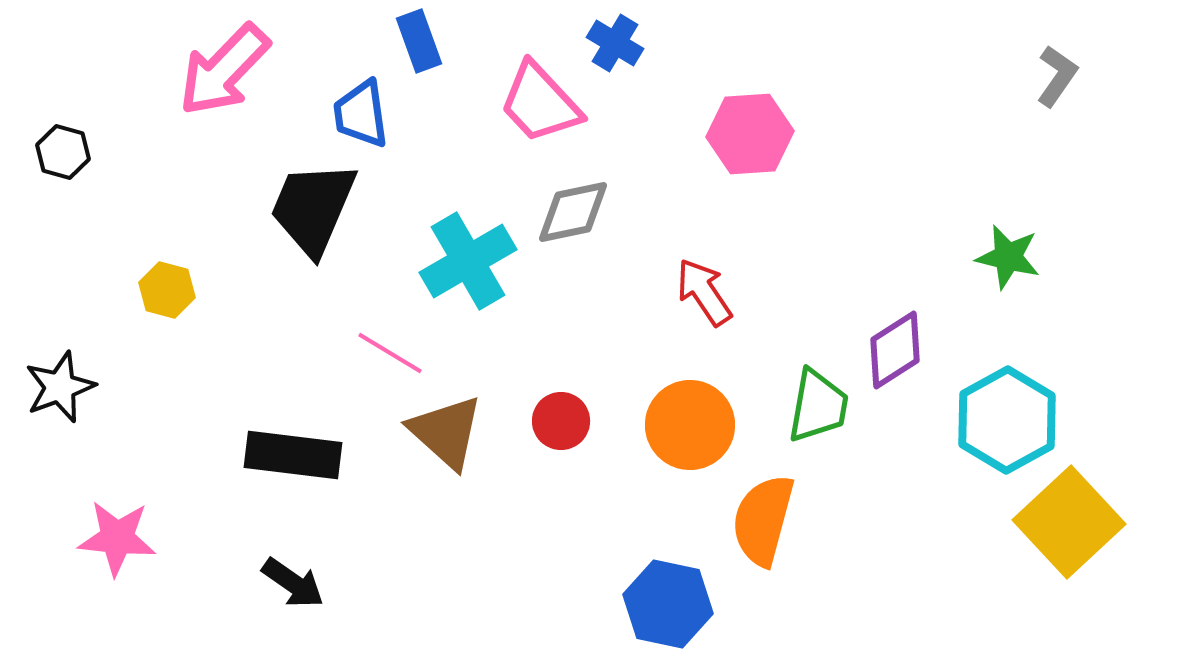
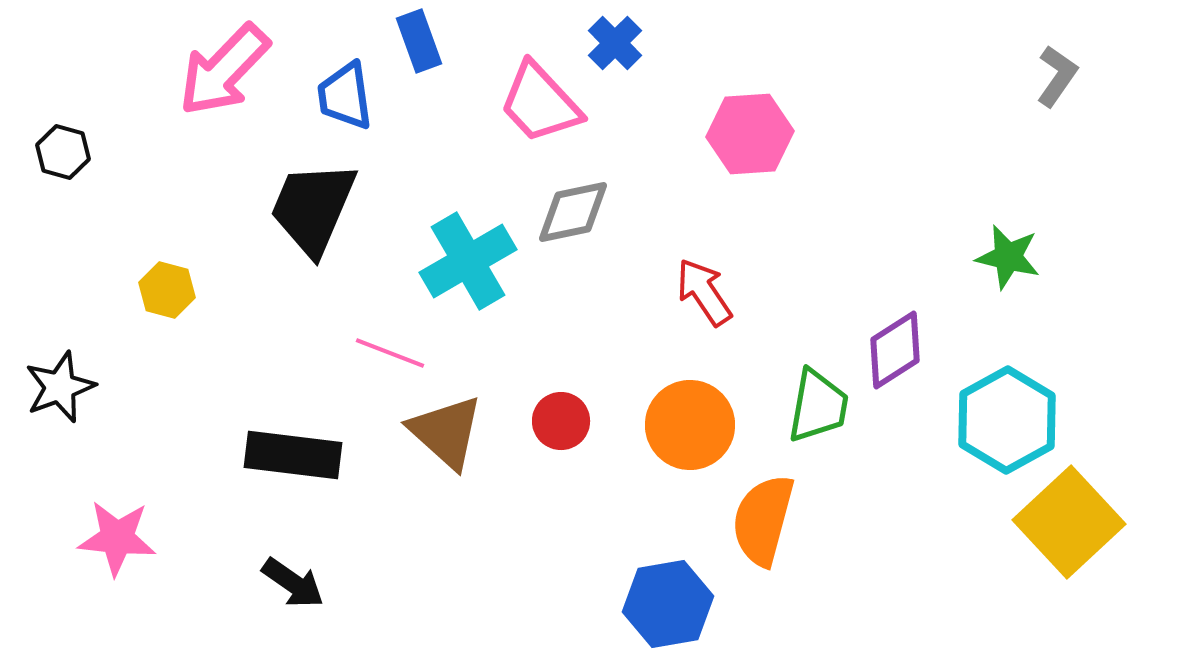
blue cross: rotated 14 degrees clockwise
blue trapezoid: moved 16 px left, 18 px up
pink line: rotated 10 degrees counterclockwise
blue hexagon: rotated 22 degrees counterclockwise
